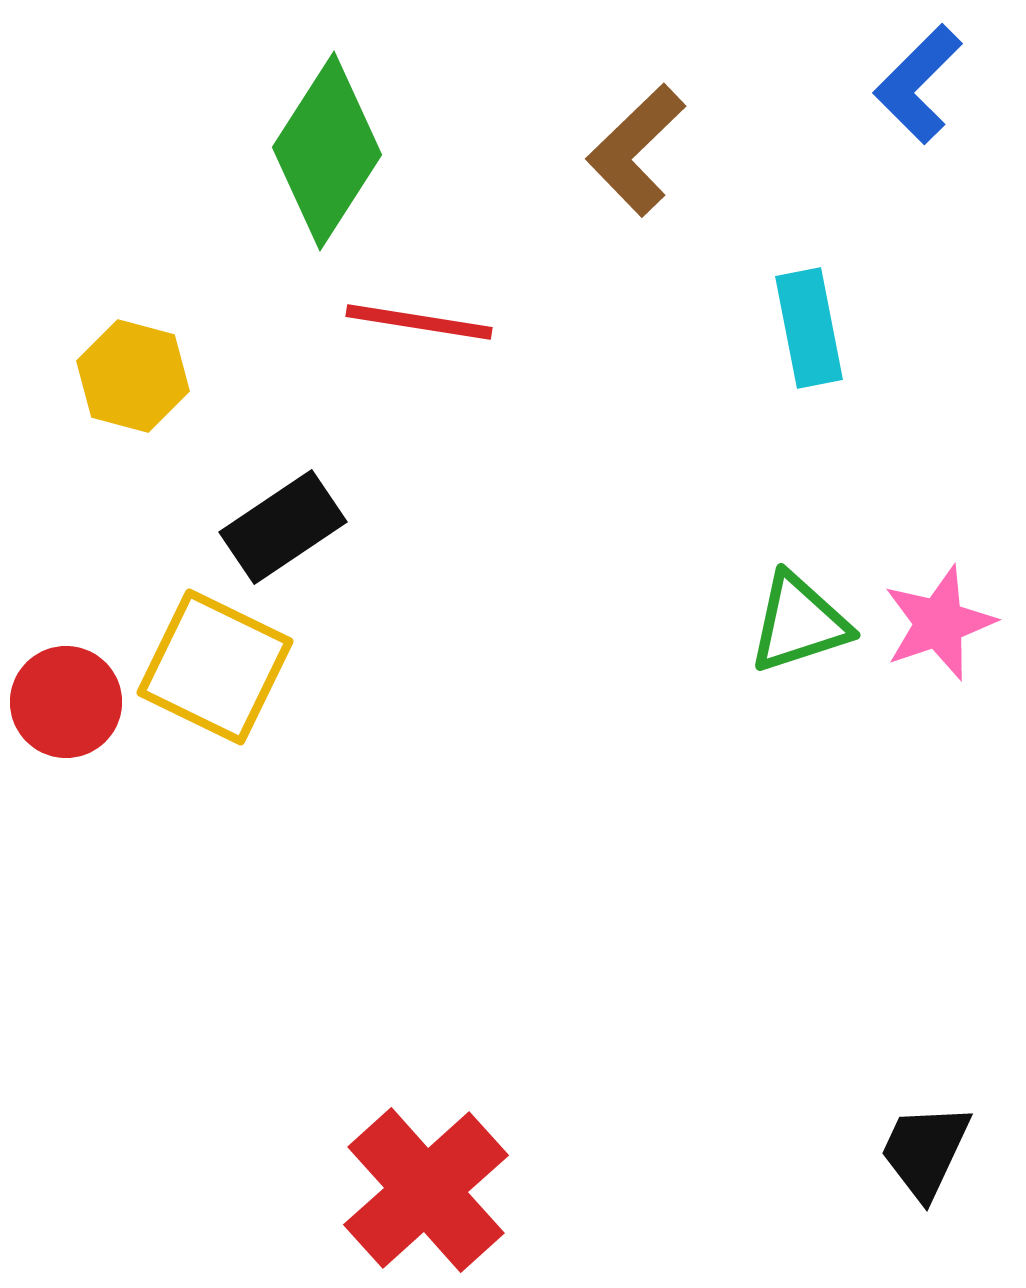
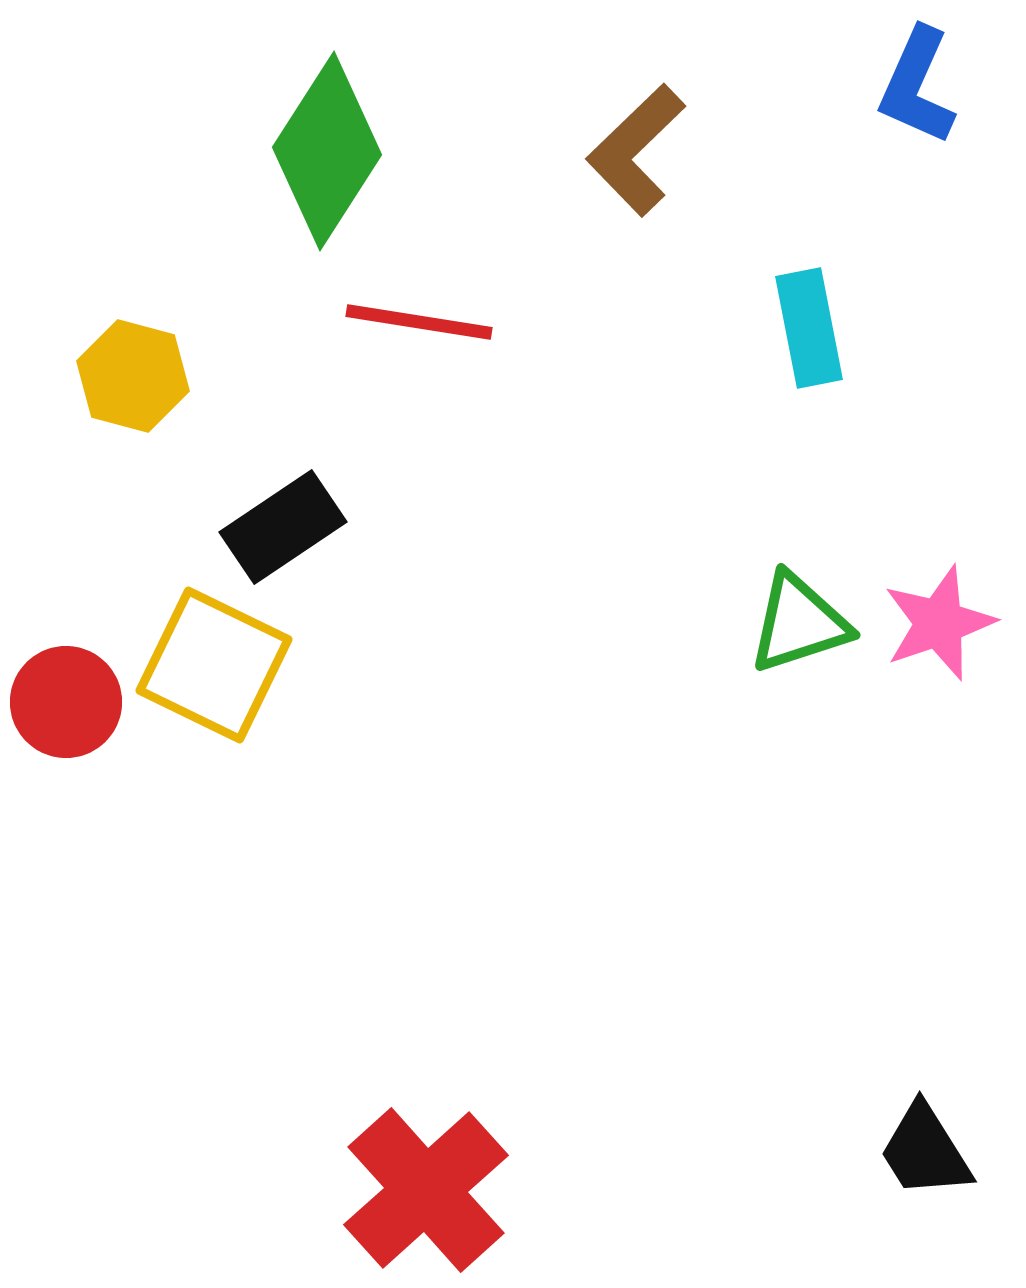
blue L-shape: moved 1 px left, 2 px down; rotated 21 degrees counterclockwise
yellow square: moved 1 px left, 2 px up
black trapezoid: rotated 57 degrees counterclockwise
